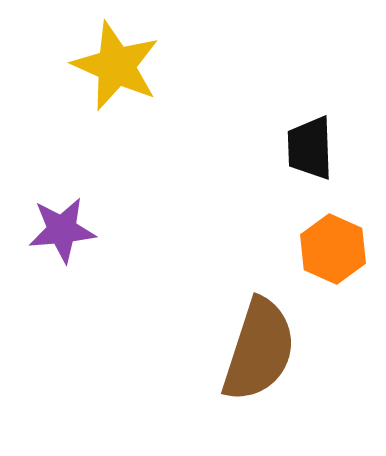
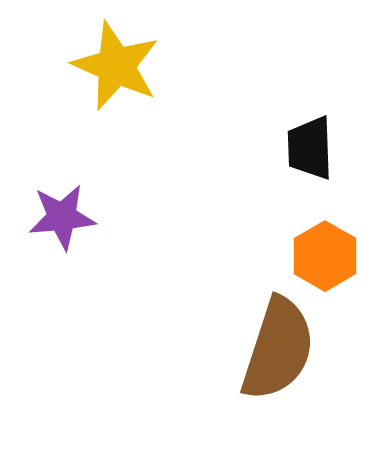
purple star: moved 13 px up
orange hexagon: moved 8 px left, 7 px down; rotated 6 degrees clockwise
brown semicircle: moved 19 px right, 1 px up
